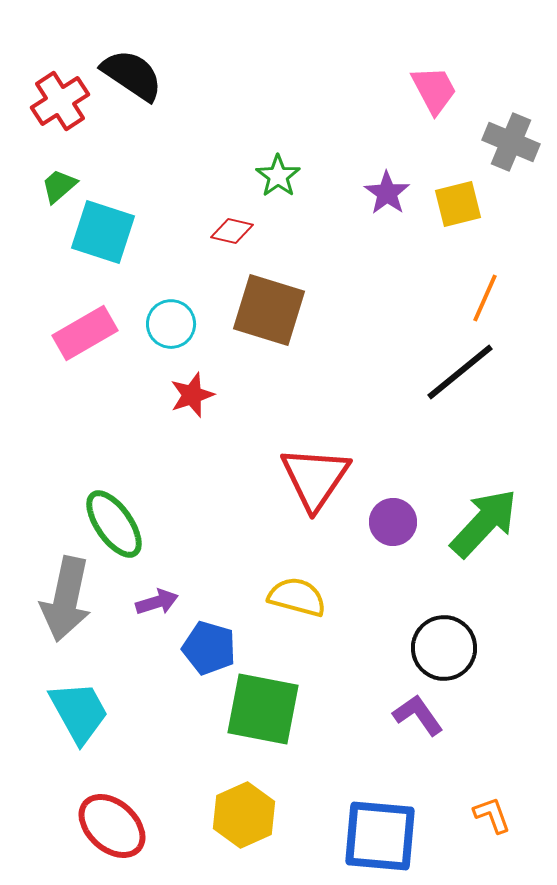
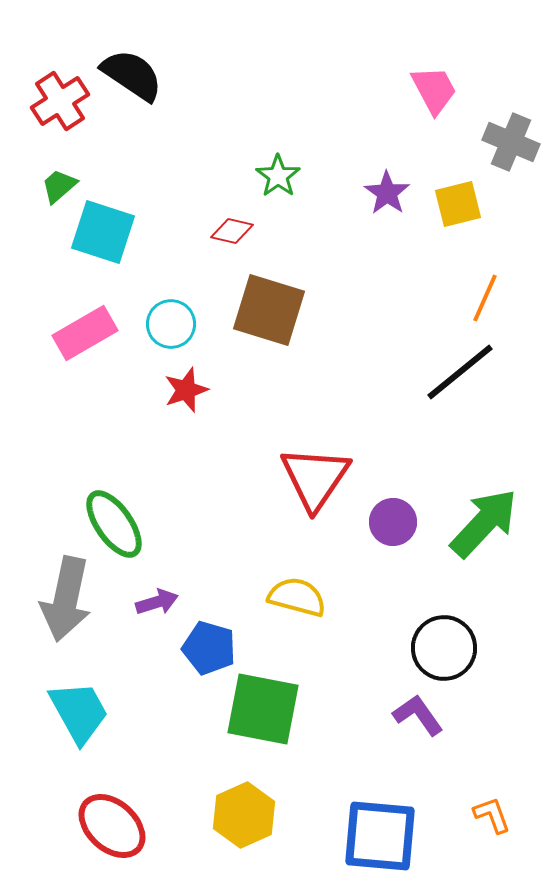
red star: moved 6 px left, 5 px up
